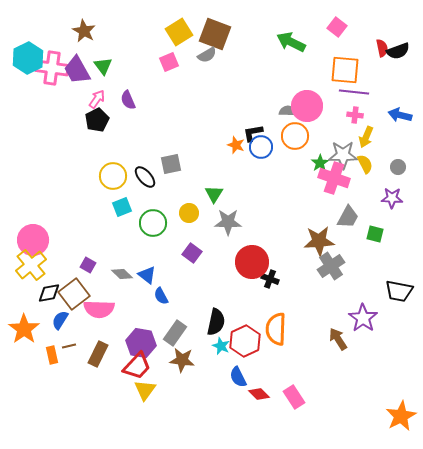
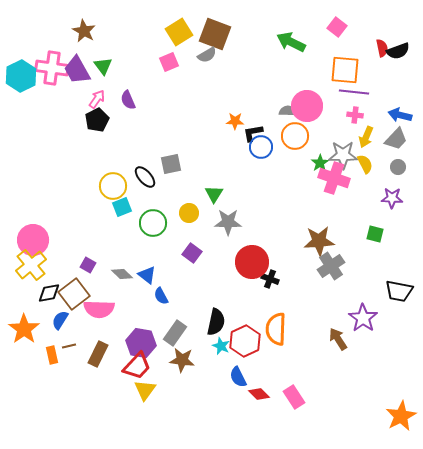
cyan hexagon at (28, 58): moved 7 px left, 18 px down
orange star at (236, 145): moved 1 px left, 24 px up; rotated 18 degrees counterclockwise
yellow circle at (113, 176): moved 10 px down
gray trapezoid at (348, 217): moved 48 px right, 78 px up; rotated 15 degrees clockwise
